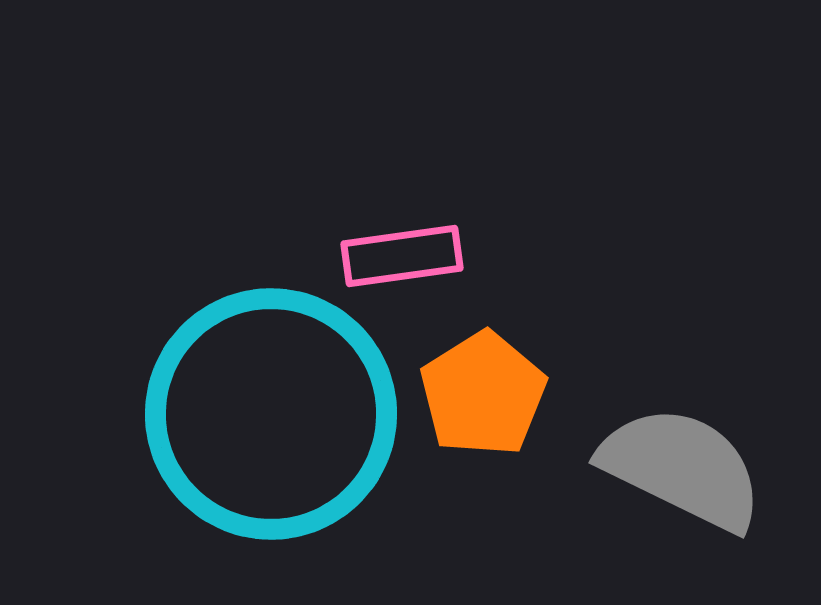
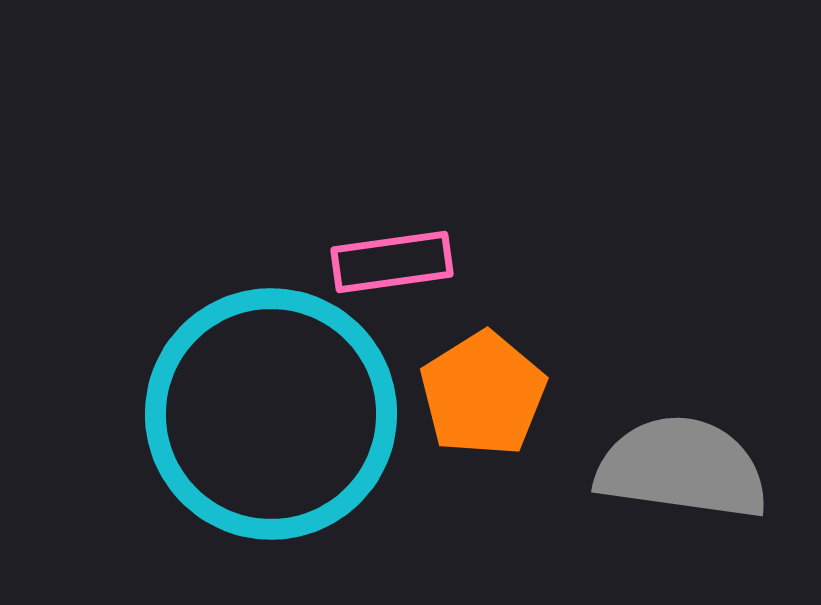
pink rectangle: moved 10 px left, 6 px down
gray semicircle: rotated 18 degrees counterclockwise
